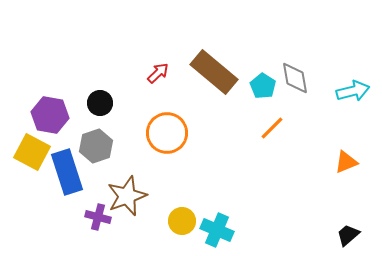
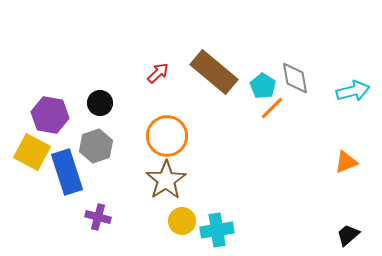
orange line: moved 20 px up
orange circle: moved 3 px down
brown star: moved 39 px right, 16 px up; rotated 12 degrees counterclockwise
cyan cross: rotated 32 degrees counterclockwise
